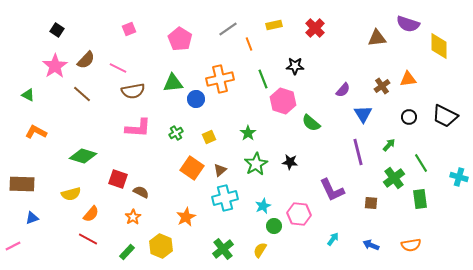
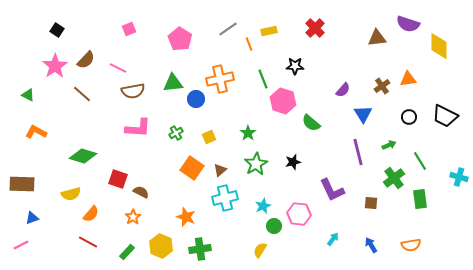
yellow rectangle at (274, 25): moved 5 px left, 6 px down
green arrow at (389, 145): rotated 24 degrees clockwise
black star at (290, 162): moved 3 px right; rotated 21 degrees counterclockwise
green line at (421, 163): moved 1 px left, 2 px up
orange star at (186, 217): rotated 24 degrees counterclockwise
red line at (88, 239): moved 3 px down
blue arrow at (371, 245): rotated 35 degrees clockwise
pink line at (13, 246): moved 8 px right, 1 px up
green cross at (223, 249): moved 23 px left; rotated 30 degrees clockwise
